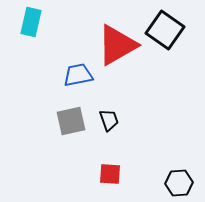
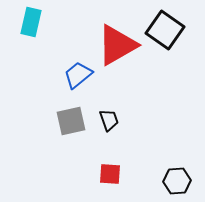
blue trapezoid: rotated 28 degrees counterclockwise
black hexagon: moved 2 px left, 2 px up
